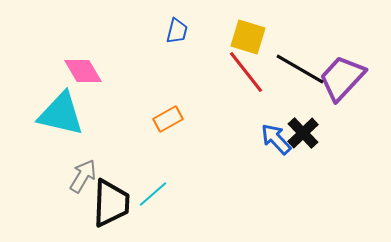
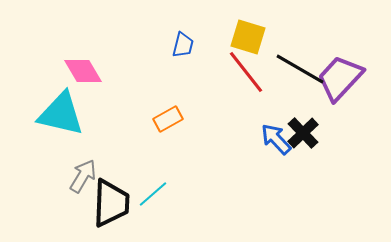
blue trapezoid: moved 6 px right, 14 px down
purple trapezoid: moved 2 px left
